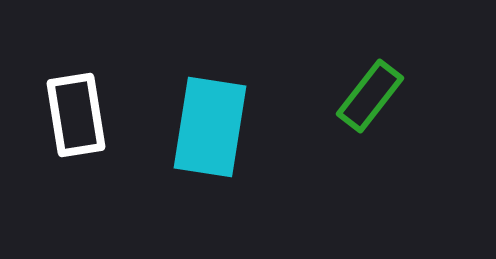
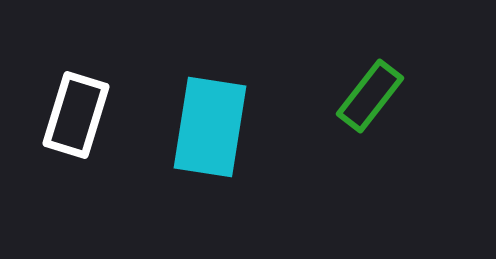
white rectangle: rotated 26 degrees clockwise
